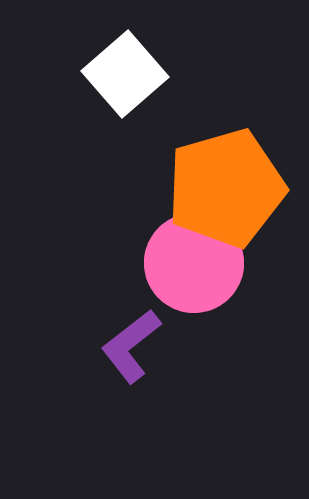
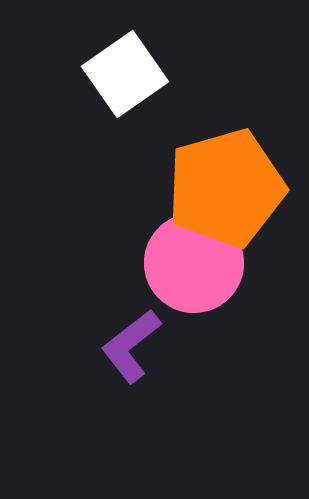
white square: rotated 6 degrees clockwise
